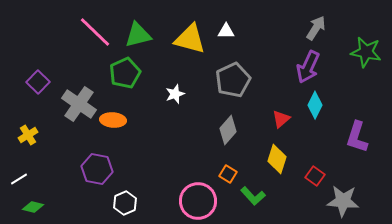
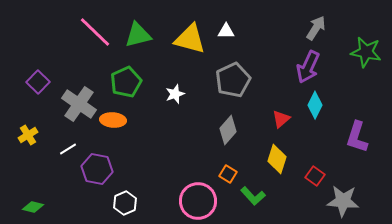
green pentagon: moved 1 px right, 9 px down
white line: moved 49 px right, 30 px up
